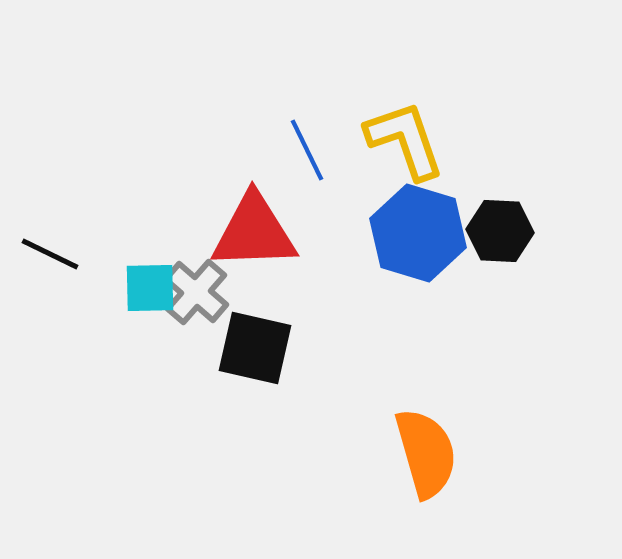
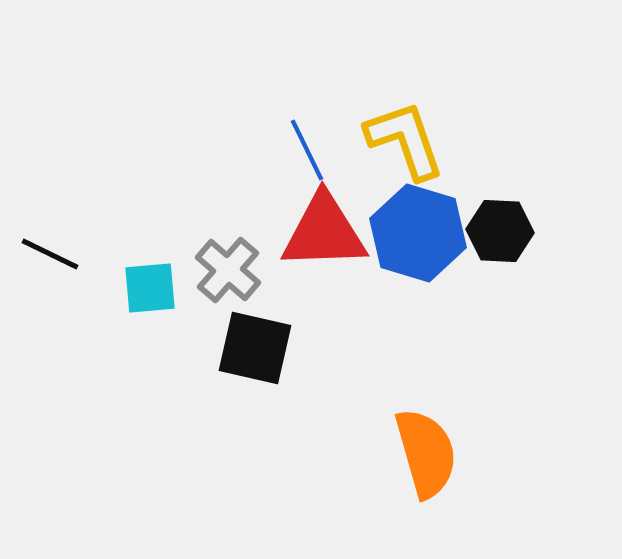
red triangle: moved 70 px right
cyan square: rotated 4 degrees counterclockwise
gray cross: moved 32 px right, 22 px up
